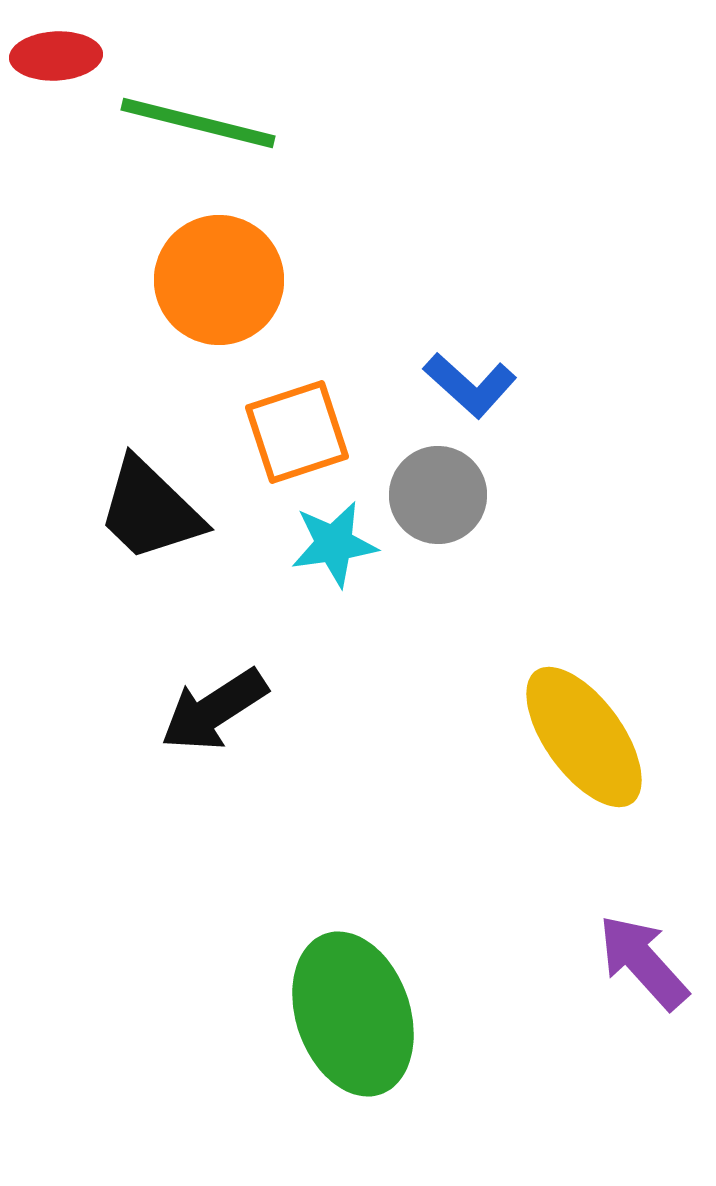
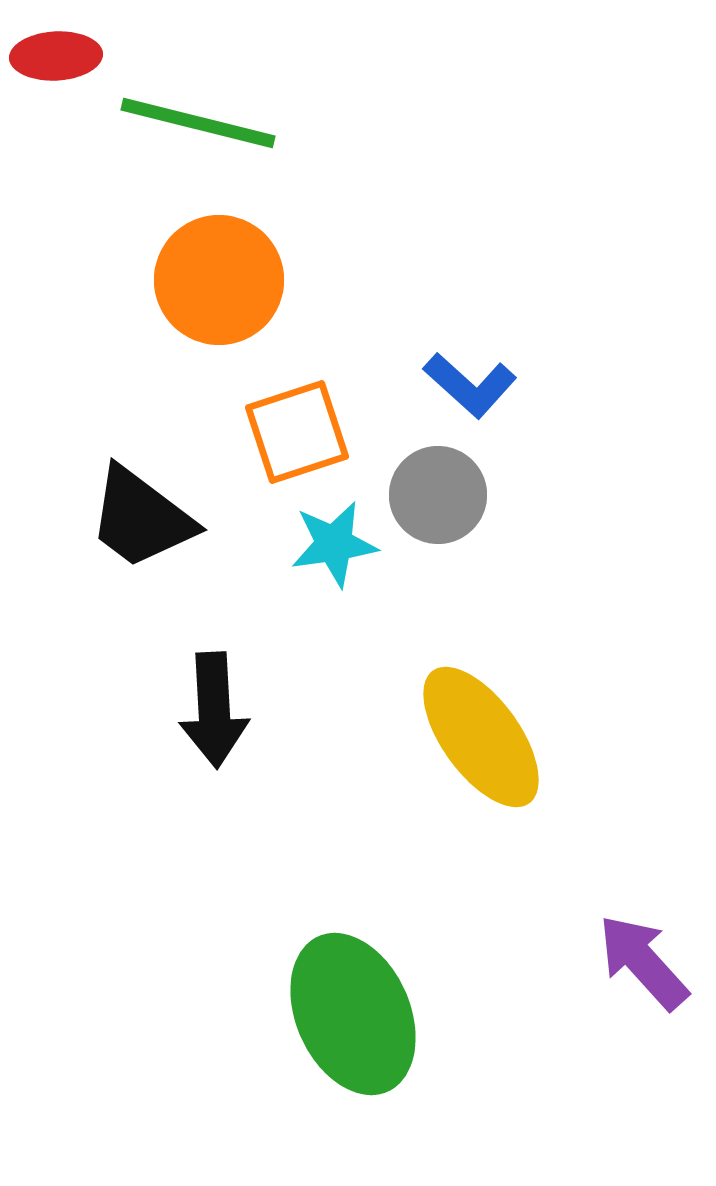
black trapezoid: moved 9 px left, 8 px down; rotated 7 degrees counterclockwise
black arrow: rotated 60 degrees counterclockwise
yellow ellipse: moved 103 px left
green ellipse: rotated 5 degrees counterclockwise
